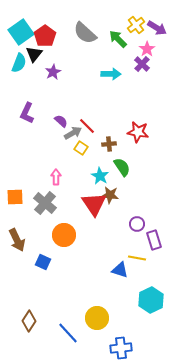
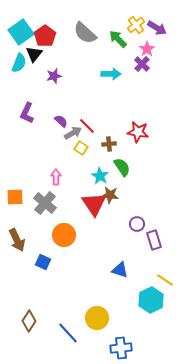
purple star: moved 1 px right, 4 px down; rotated 14 degrees clockwise
yellow line: moved 28 px right, 22 px down; rotated 24 degrees clockwise
